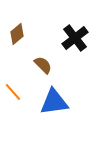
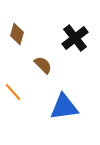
brown diamond: rotated 35 degrees counterclockwise
blue triangle: moved 10 px right, 5 px down
